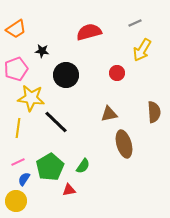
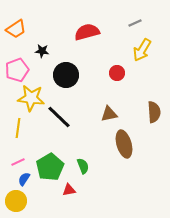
red semicircle: moved 2 px left
pink pentagon: moved 1 px right, 1 px down
black line: moved 3 px right, 5 px up
green semicircle: rotated 56 degrees counterclockwise
